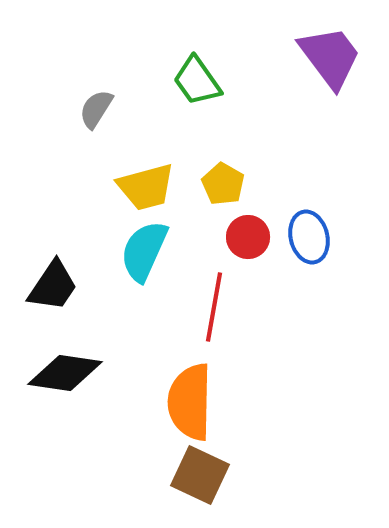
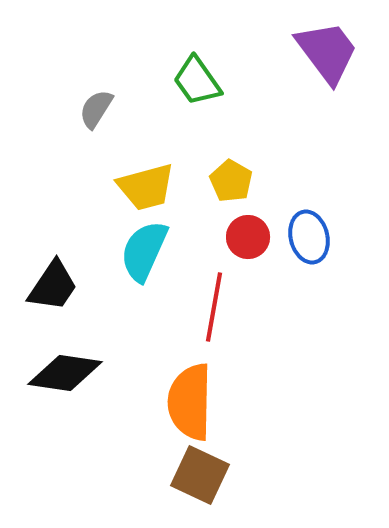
purple trapezoid: moved 3 px left, 5 px up
yellow pentagon: moved 8 px right, 3 px up
